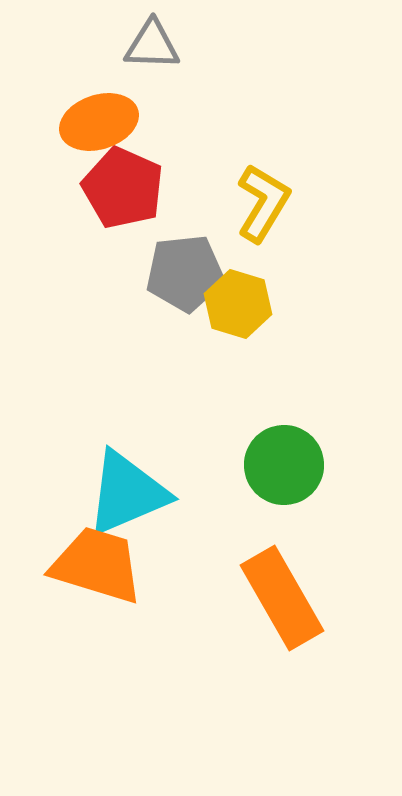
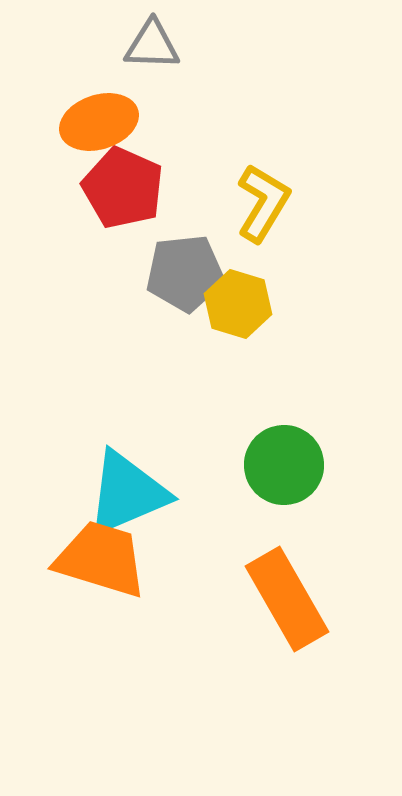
orange trapezoid: moved 4 px right, 6 px up
orange rectangle: moved 5 px right, 1 px down
